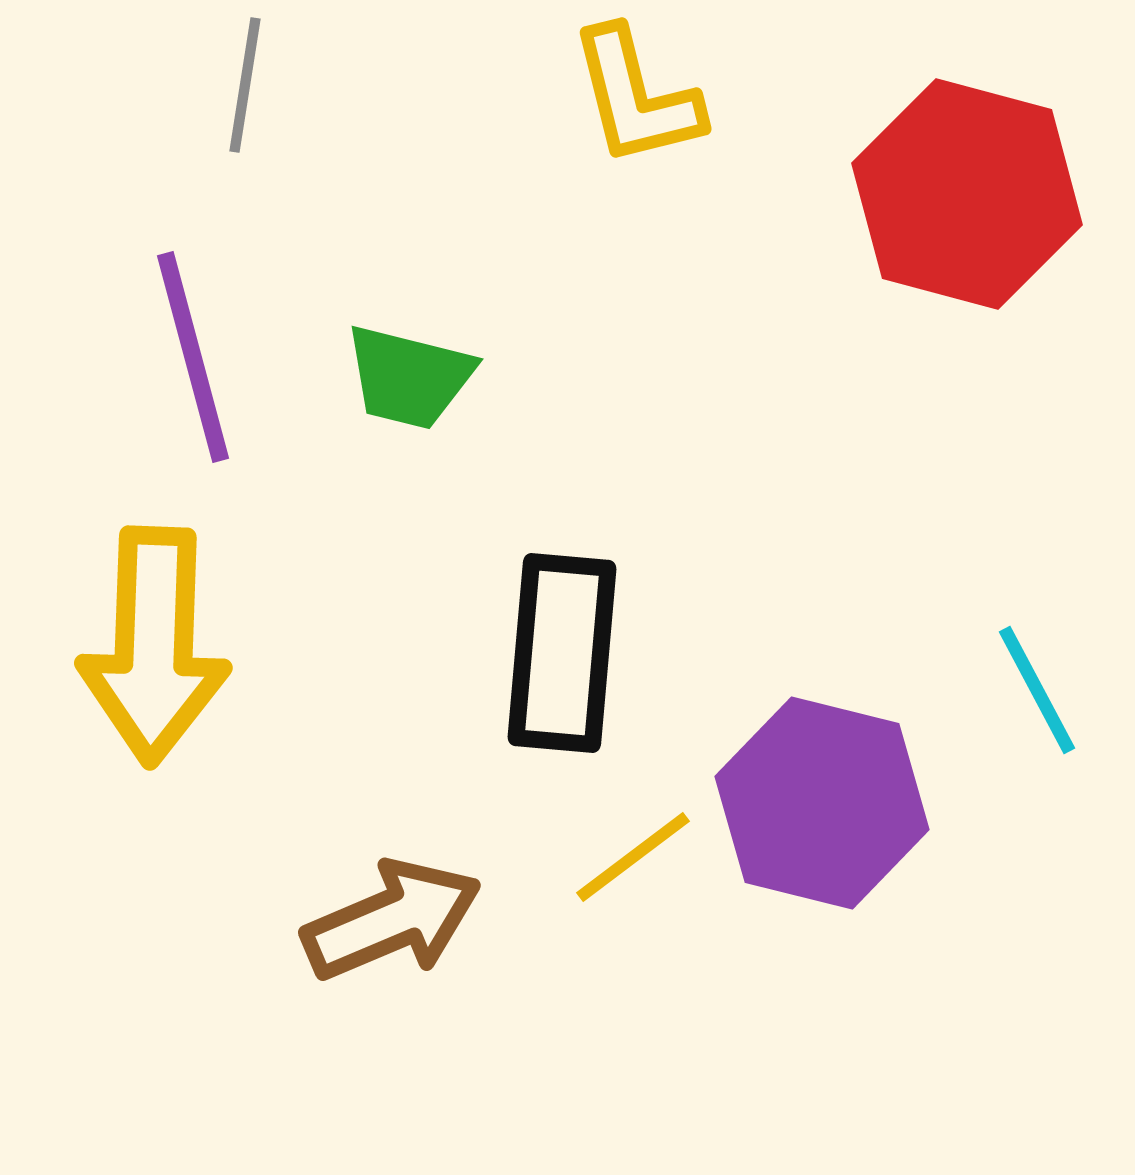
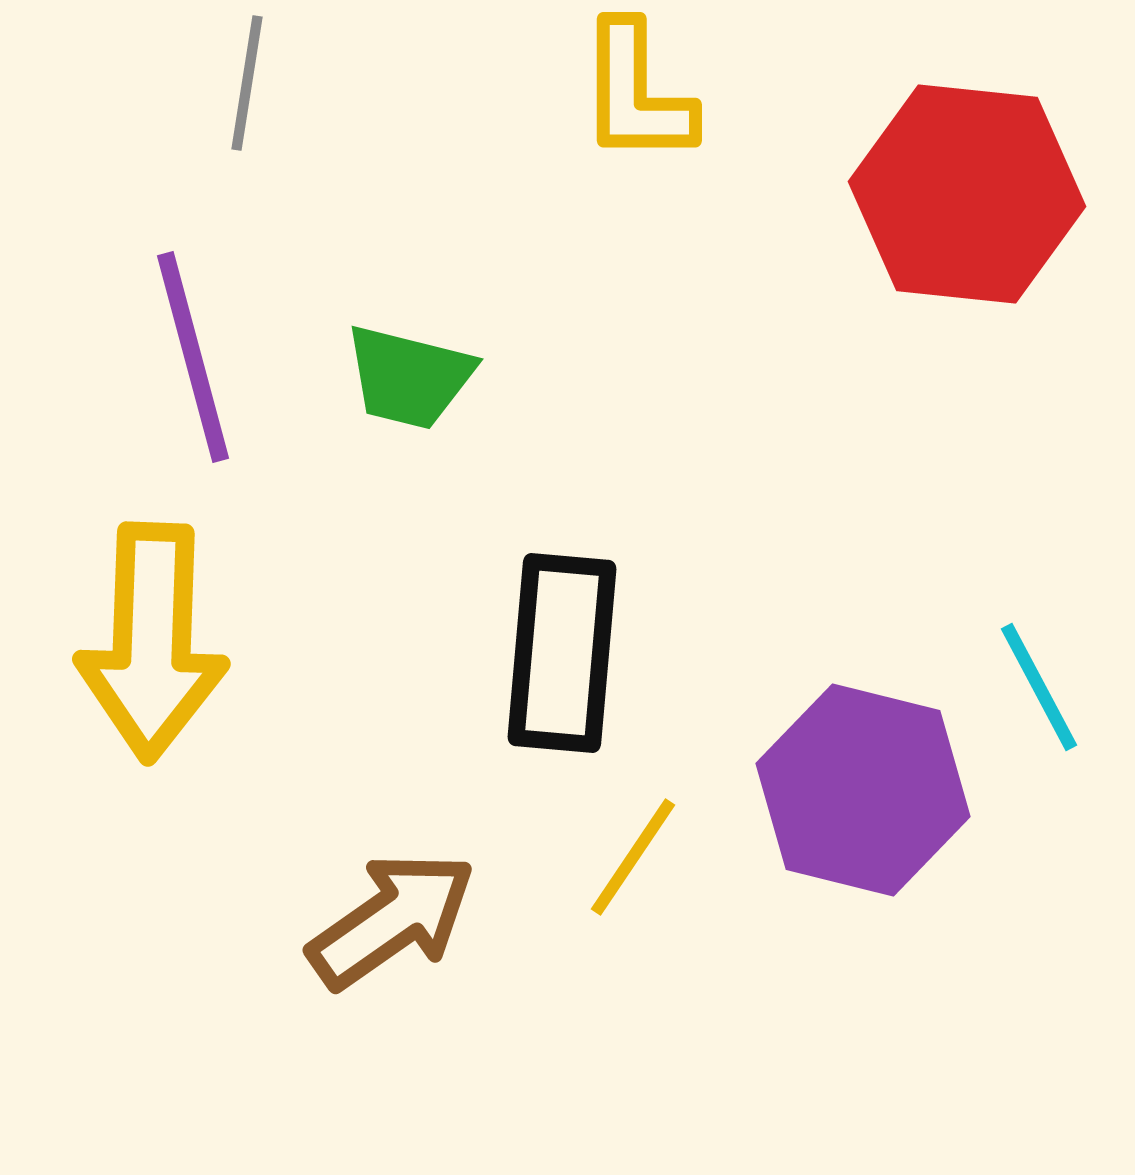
gray line: moved 2 px right, 2 px up
yellow L-shape: moved 4 px up; rotated 14 degrees clockwise
red hexagon: rotated 9 degrees counterclockwise
yellow arrow: moved 2 px left, 4 px up
cyan line: moved 2 px right, 3 px up
purple hexagon: moved 41 px right, 13 px up
yellow line: rotated 19 degrees counterclockwise
brown arrow: rotated 12 degrees counterclockwise
